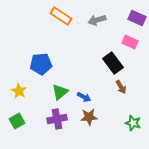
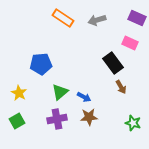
orange rectangle: moved 2 px right, 2 px down
pink rectangle: moved 1 px down
yellow star: moved 2 px down
